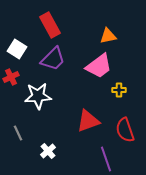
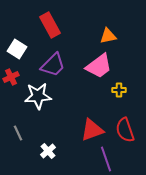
purple trapezoid: moved 6 px down
red triangle: moved 4 px right, 9 px down
